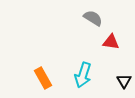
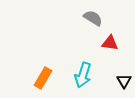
red triangle: moved 1 px left, 1 px down
orange rectangle: rotated 60 degrees clockwise
